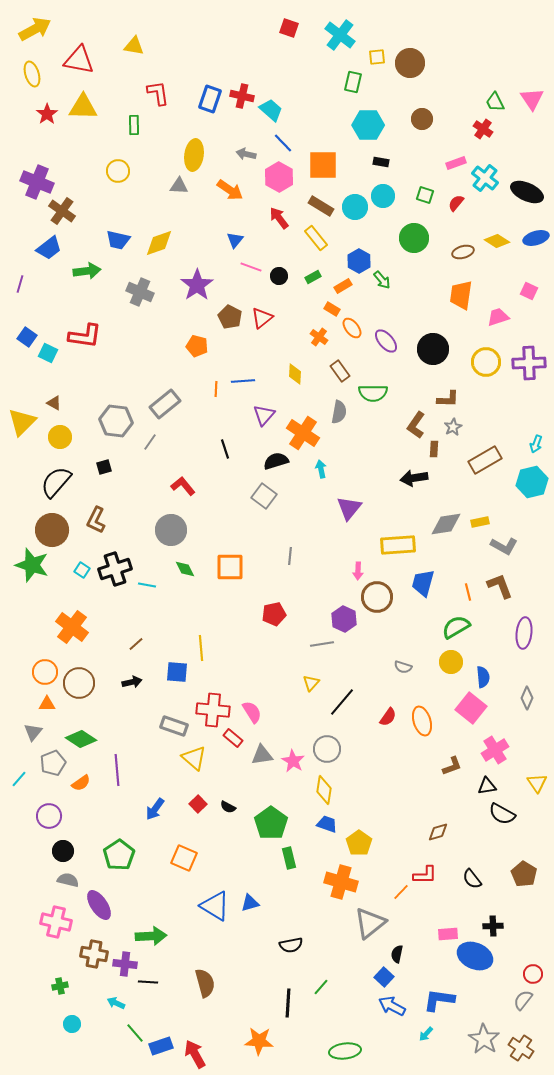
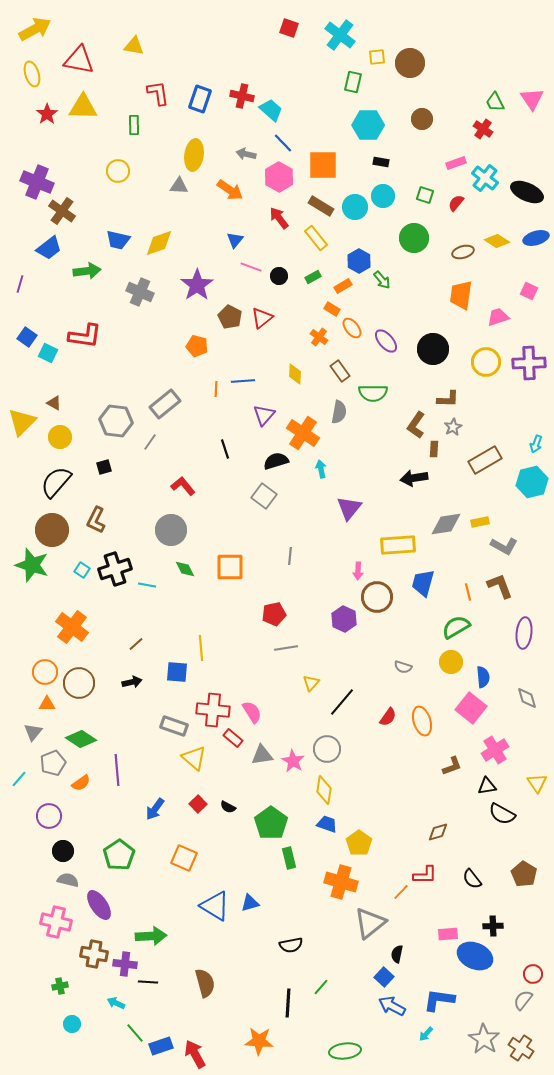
blue rectangle at (210, 99): moved 10 px left
gray line at (322, 644): moved 36 px left, 4 px down
gray diamond at (527, 698): rotated 40 degrees counterclockwise
